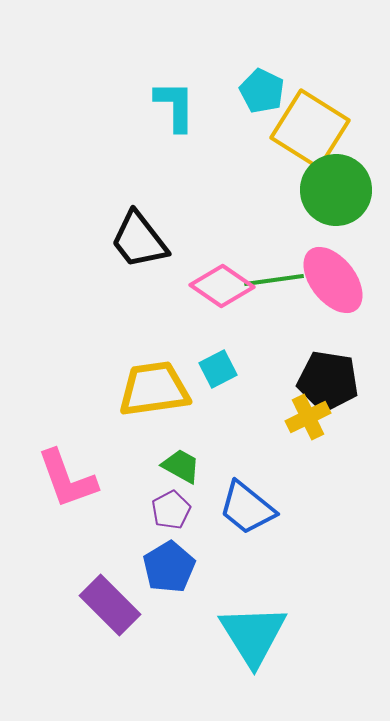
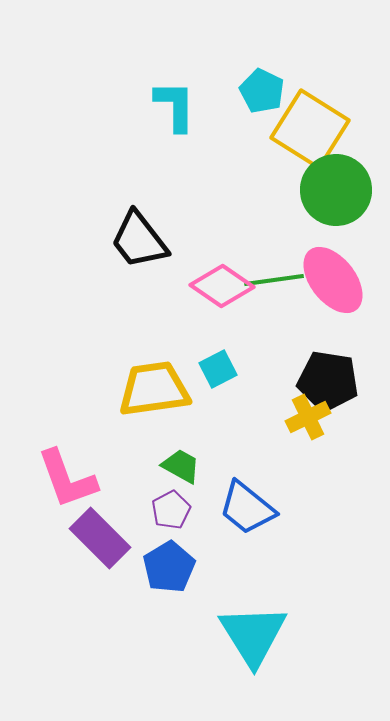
purple rectangle: moved 10 px left, 67 px up
